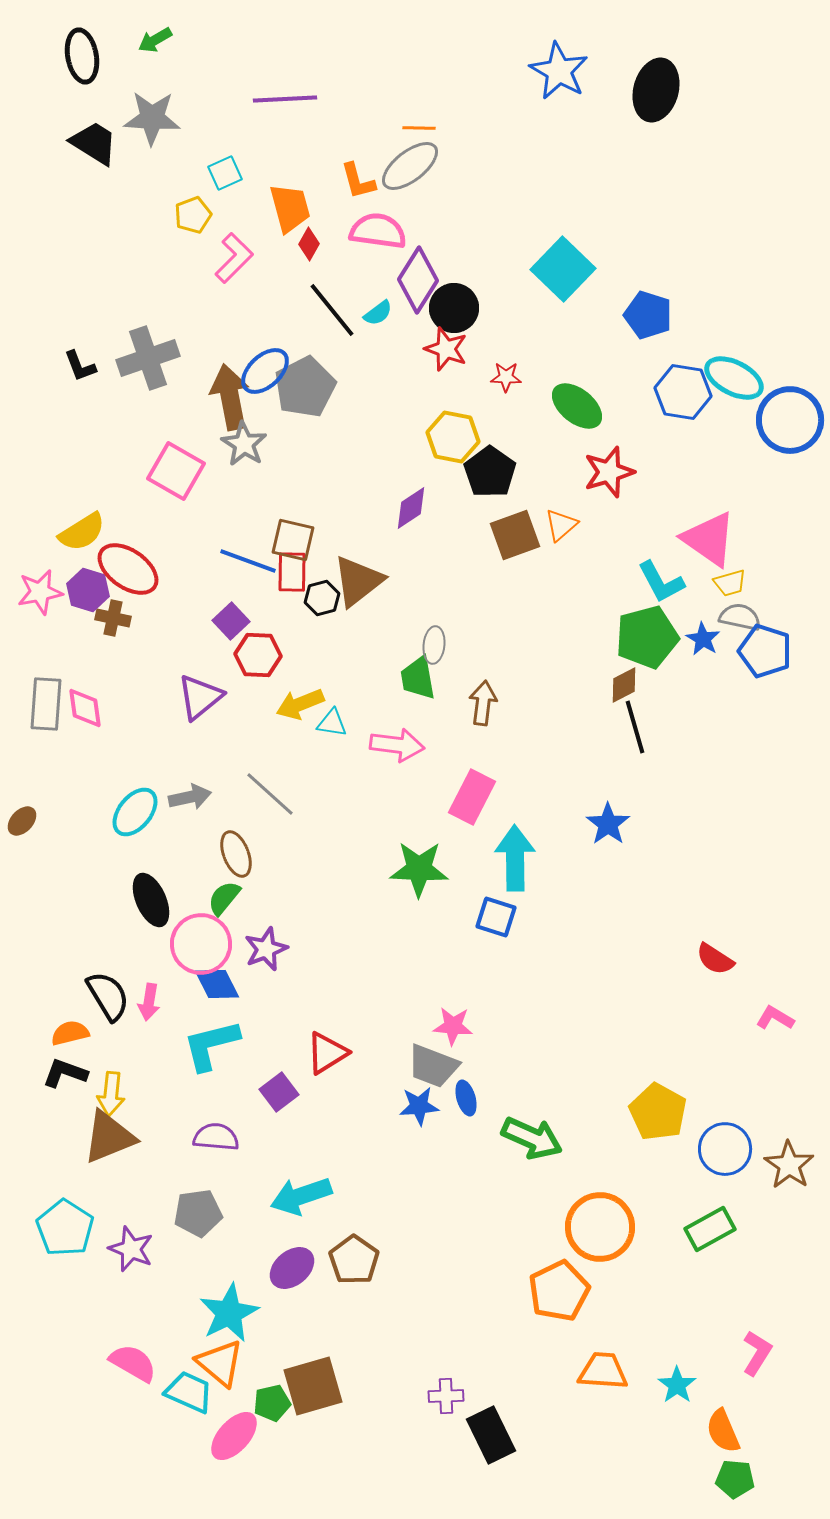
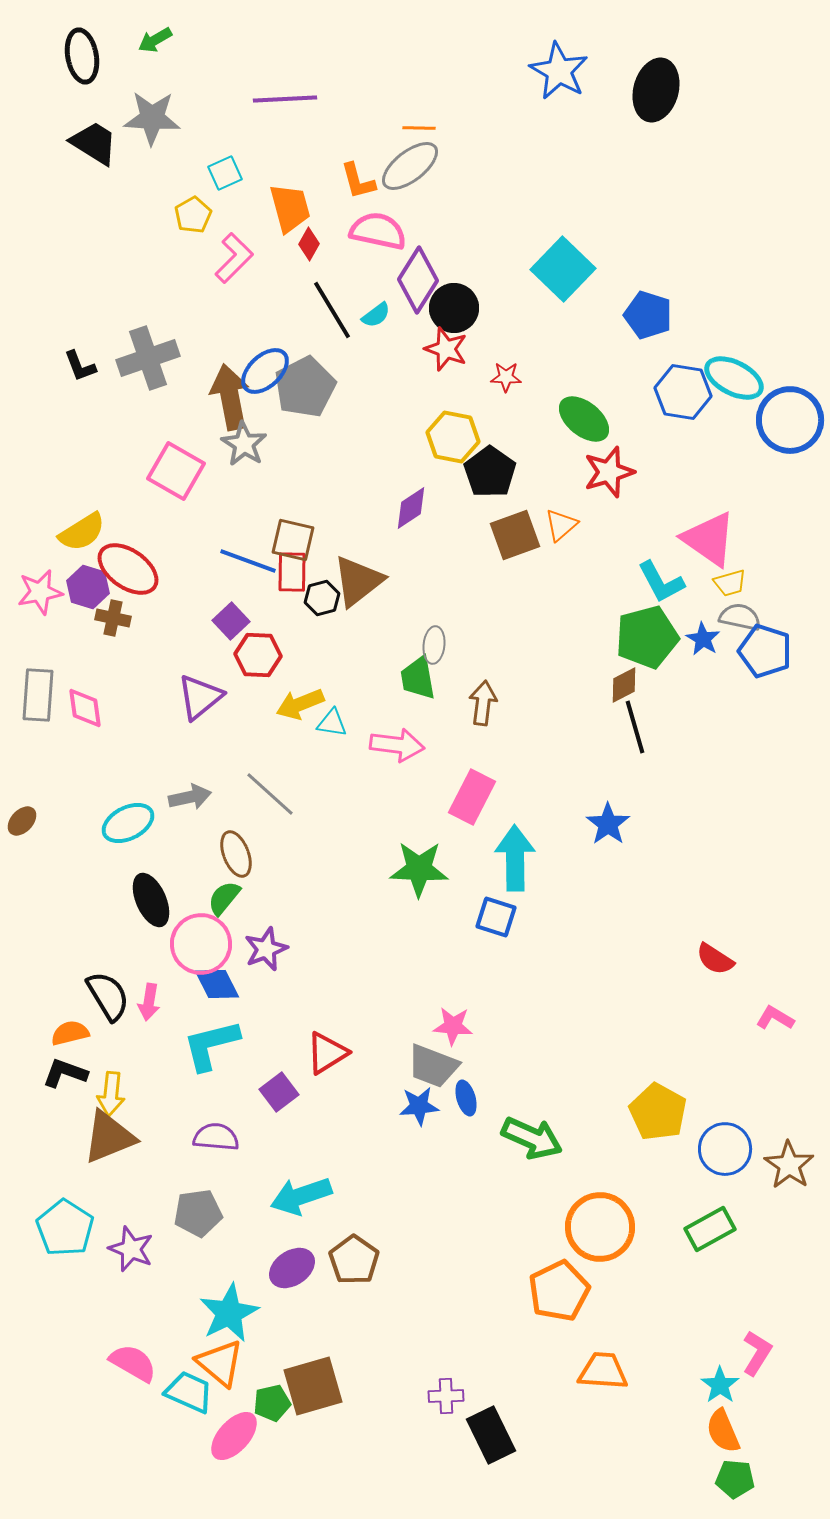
yellow pentagon at (193, 215): rotated 9 degrees counterclockwise
pink semicircle at (378, 231): rotated 4 degrees clockwise
black line at (332, 310): rotated 8 degrees clockwise
cyan semicircle at (378, 313): moved 2 px left, 2 px down
green ellipse at (577, 406): moved 7 px right, 13 px down
purple hexagon at (88, 590): moved 3 px up
gray rectangle at (46, 704): moved 8 px left, 9 px up
cyan ellipse at (135, 812): moved 7 px left, 11 px down; rotated 24 degrees clockwise
purple ellipse at (292, 1268): rotated 6 degrees clockwise
cyan star at (677, 1385): moved 43 px right
